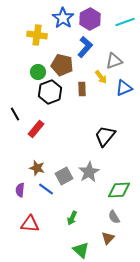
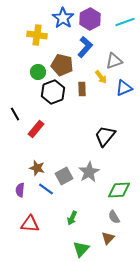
black hexagon: moved 3 px right
green triangle: moved 1 px up; rotated 30 degrees clockwise
